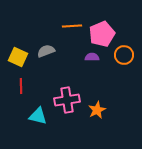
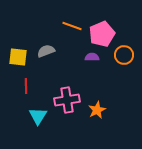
orange line: rotated 24 degrees clockwise
yellow square: rotated 18 degrees counterclockwise
red line: moved 5 px right
cyan triangle: rotated 48 degrees clockwise
